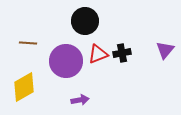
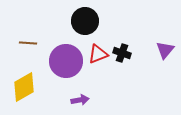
black cross: rotated 30 degrees clockwise
